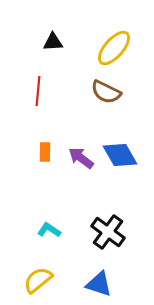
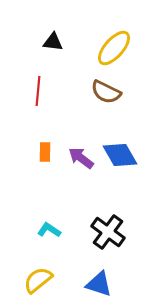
black triangle: rotated 10 degrees clockwise
